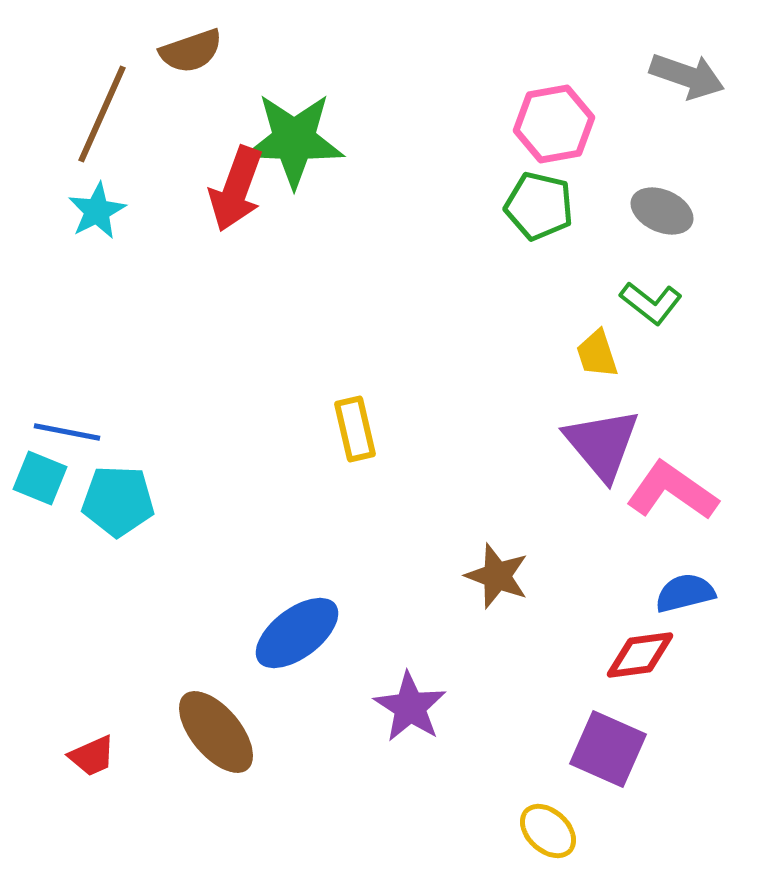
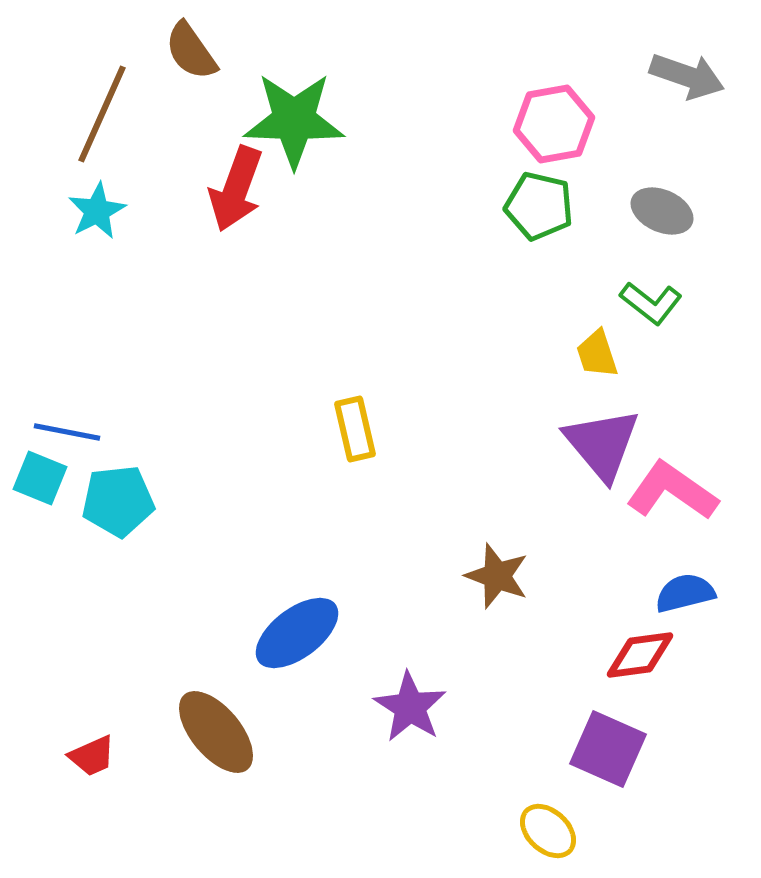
brown semicircle: rotated 74 degrees clockwise
green star: moved 20 px up
cyan pentagon: rotated 8 degrees counterclockwise
